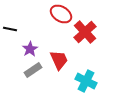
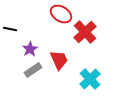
cyan cross: moved 4 px right, 2 px up; rotated 20 degrees clockwise
